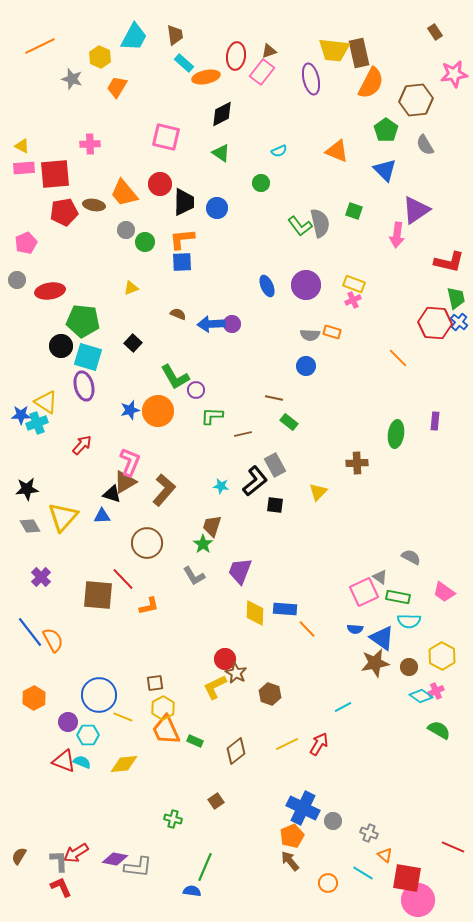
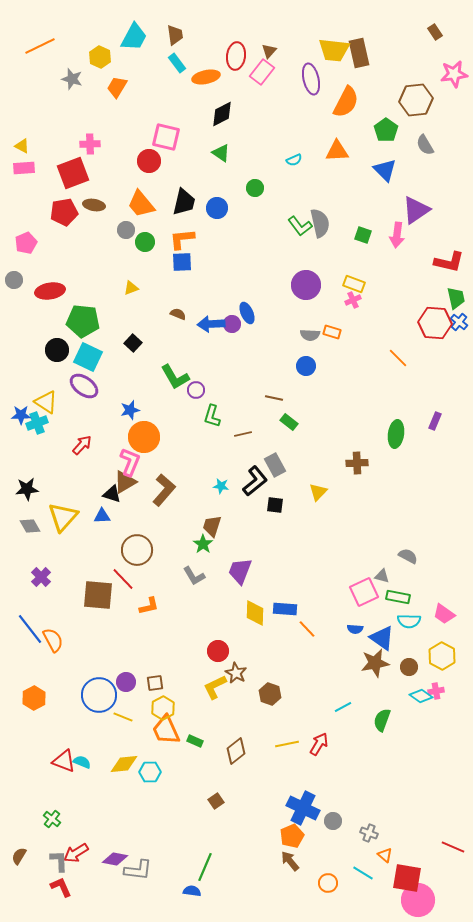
brown triangle at (269, 51): rotated 28 degrees counterclockwise
cyan rectangle at (184, 63): moved 7 px left; rotated 12 degrees clockwise
orange semicircle at (371, 83): moved 25 px left, 19 px down
cyan semicircle at (279, 151): moved 15 px right, 9 px down
orange triangle at (337, 151): rotated 25 degrees counterclockwise
red square at (55, 174): moved 18 px right, 1 px up; rotated 16 degrees counterclockwise
green circle at (261, 183): moved 6 px left, 5 px down
red circle at (160, 184): moved 11 px left, 23 px up
orange trapezoid at (124, 193): moved 17 px right, 11 px down
black trapezoid at (184, 202): rotated 12 degrees clockwise
green square at (354, 211): moved 9 px right, 24 px down
gray circle at (17, 280): moved 3 px left
blue ellipse at (267, 286): moved 20 px left, 27 px down
black circle at (61, 346): moved 4 px left, 4 px down
cyan square at (88, 357): rotated 8 degrees clockwise
purple ellipse at (84, 386): rotated 40 degrees counterclockwise
orange circle at (158, 411): moved 14 px left, 26 px down
green L-shape at (212, 416): rotated 75 degrees counterclockwise
purple rectangle at (435, 421): rotated 18 degrees clockwise
brown circle at (147, 543): moved 10 px left, 7 px down
gray semicircle at (411, 557): moved 3 px left, 1 px up
gray triangle at (380, 577): moved 2 px right, 1 px up; rotated 21 degrees counterclockwise
pink trapezoid at (444, 592): moved 22 px down
blue line at (30, 632): moved 3 px up
red circle at (225, 659): moved 7 px left, 8 px up
pink cross at (436, 691): rotated 14 degrees clockwise
purple circle at (68, 722): moved 58 px right, 40 px up
green semicircle at (439, 730): moved 57 px left, 10 px up; rotated 100 degrees counterclockwise
cyan hexagon at (88, 735): moved 62 px right, 37 px down
yellow line at (287, 744): rotated 15 degrees clockwise
green cross at (173, 819): moved 121 px left; rotated 24 degrees clockwise
gray L-shape at (138, 867): moved 3 px down
